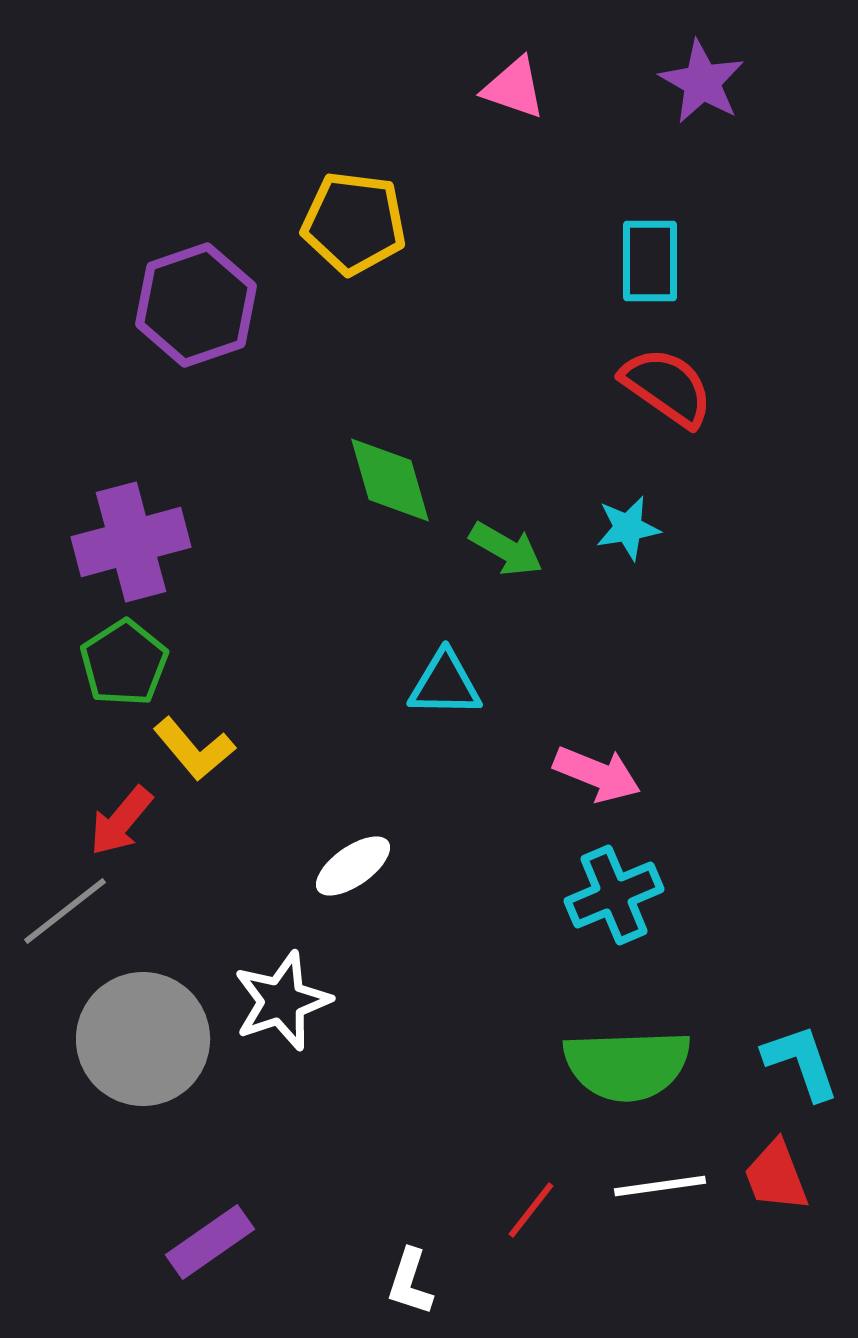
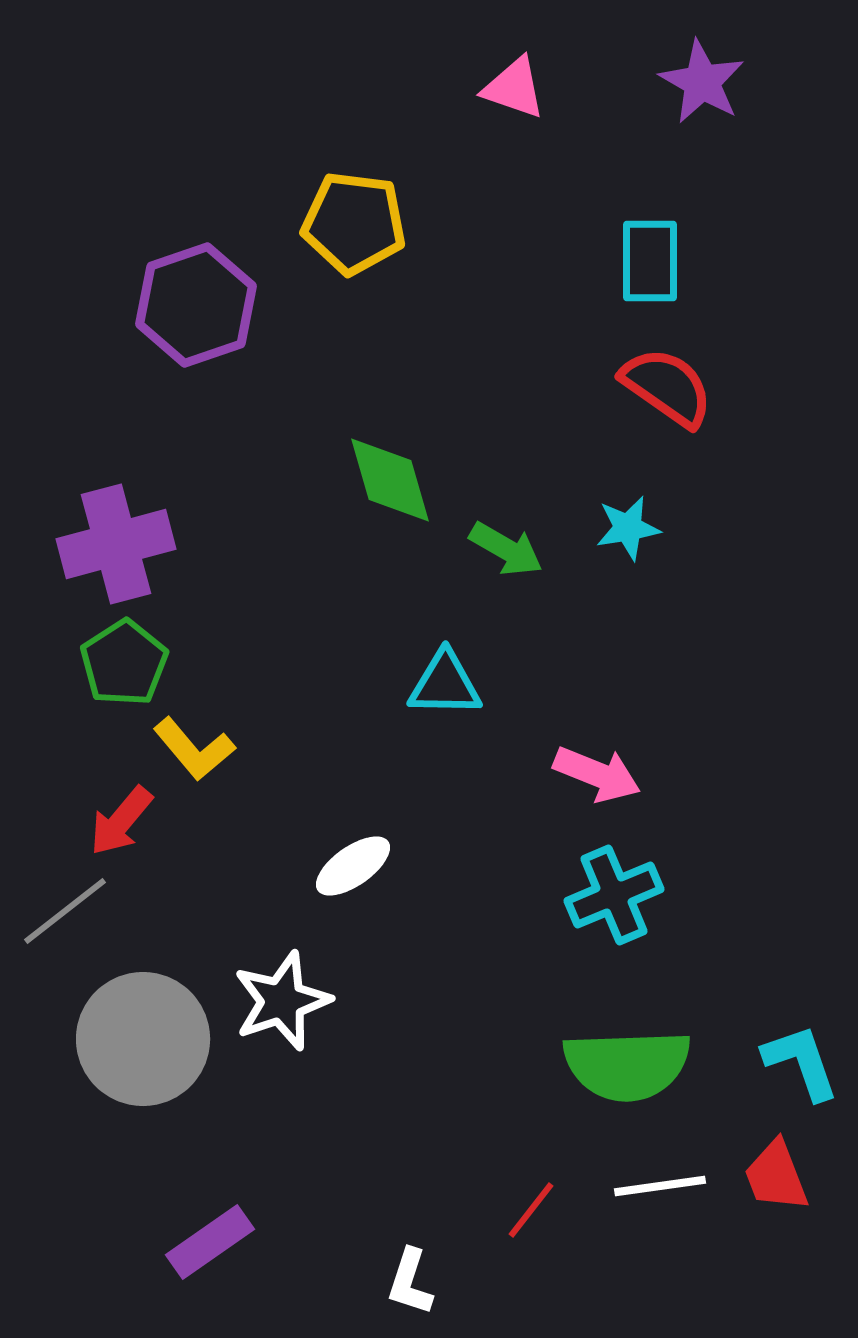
purple cross: moved 15 px left, 2 px down
